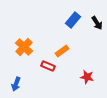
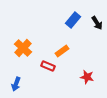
orange cross: moved 1 px left, 1 px down
